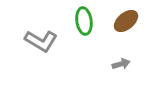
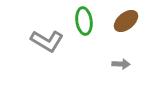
gray L-shape: moved 6 px right
gray arrow: rotated 18 degrees clockwise
